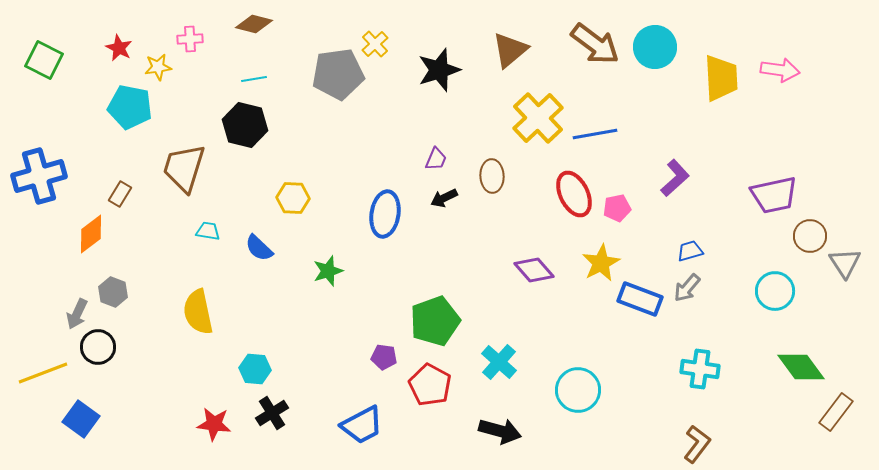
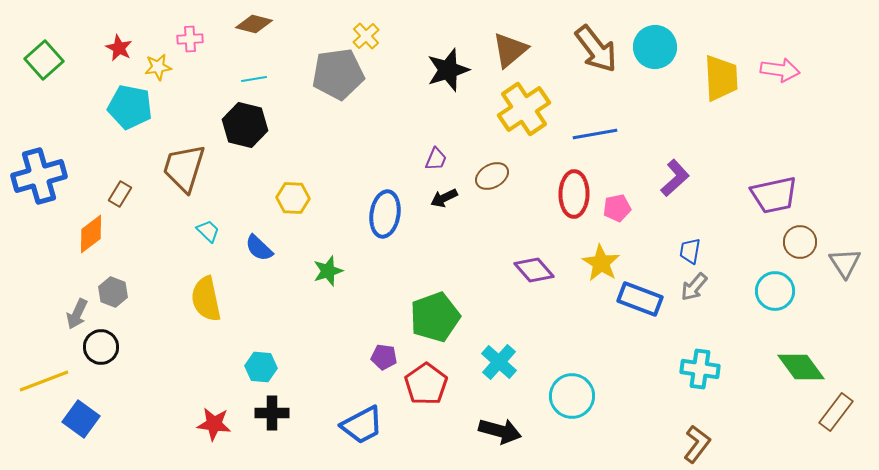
yellow cross at (375, 44): moved 9 px left, 8 px up
brown arrow at (595, 44): moved 1 px right, 5 px down; rotated 15 degrees clockwise
green square at (44, 60): rotated 21 degrees clockwise
black star at (439, 70): moved 9 px right
yellow cross at (538, 118): moved 14 px left, 9 px up; rotated 9 degrees clockwise
brown ellipse at (492, 176): rotated 64 degrees clockwise
red ellipse at (574, 194): rotated 27 degrees clockwise
cyan trapezoid at (208, 231): rotated 35 degrees clockwise
brown circle at (810, 236): moved 10 px left, 6 px down
blue trapezoid at (690, 251): rotated 64 degrees counterclockwise
yellow star at (601, 263): rotated 12 degrees counterclockwise
gray arrow at (687, 288): moved 7 px right, 1 px up
yellow semicircle at (198, 312): moved 8 px right, 13 px up
green pentagon at (435, 321): moved 4 px up
black circle at (98, 347): moved 3 px right
cyan hexagon at (255, 369): moved 6 px right, 2 px up
yellow line at (43, 373): moved 1 px right, 8 px down
red pentagon at (430, 385): moved 4 px left, 1 px up; rotated 9 degrees clockwise
cyan circle at (578, 390): moved 6 px left, 6 px down
black cross at (272, 413): rotated 32 degrees clockwise
